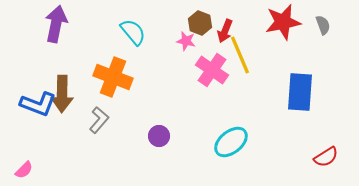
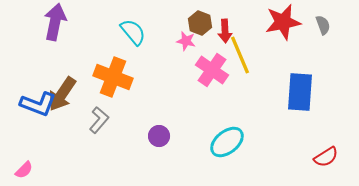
purple arrow: moved 1 px left, 2 px up
red arrow: rotated 25 degrees counterclockwise
brown arrow: rotated 33 degrees clockwise
cyan ellipse: moved 4 px left
